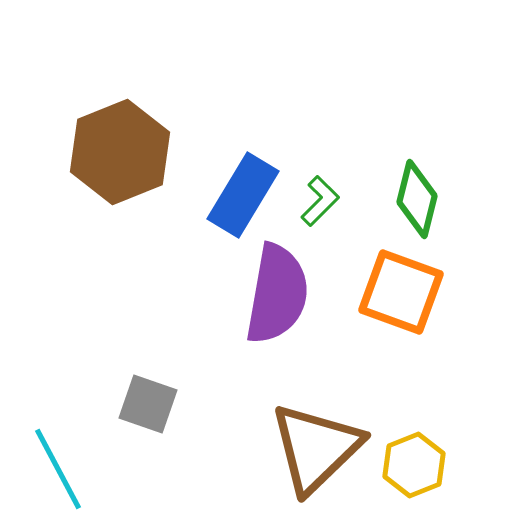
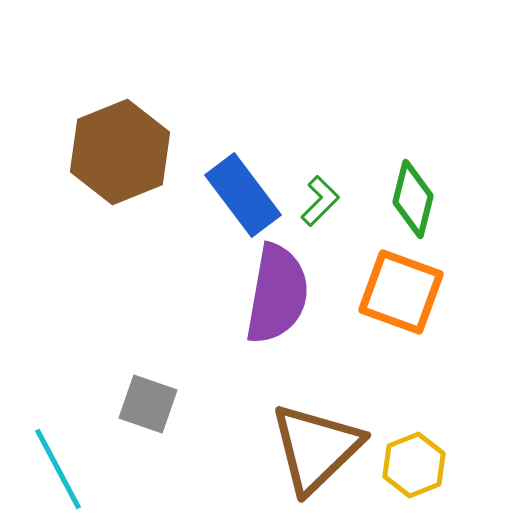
blue rectangle: rotated 68 degrees counterclockwise
green diamond: moved 4 px left
